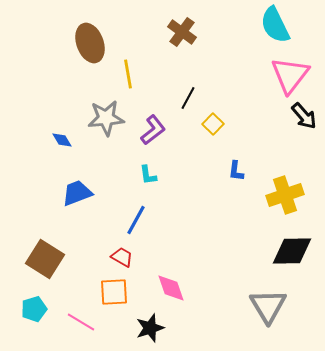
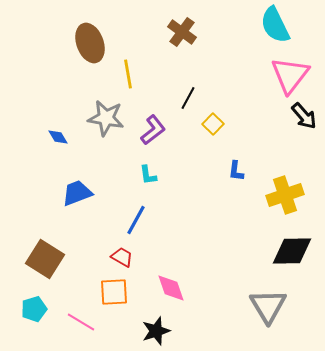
gray star: rotated 15 degrees clockwise
blue diamond: moved 4 px left, 3 px up
black star: moved 6 px right, 3 px down
